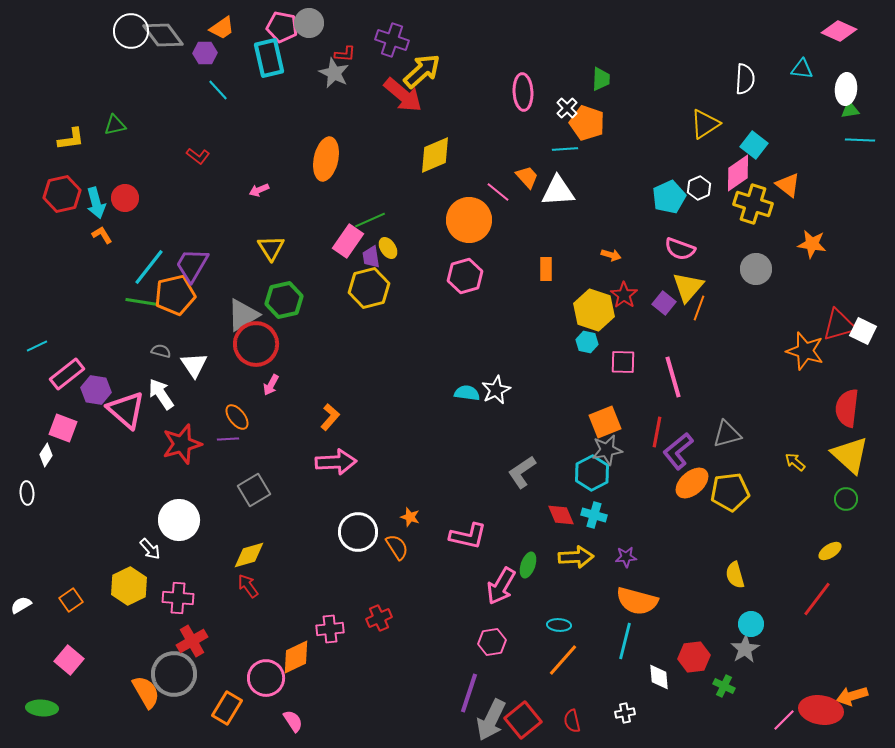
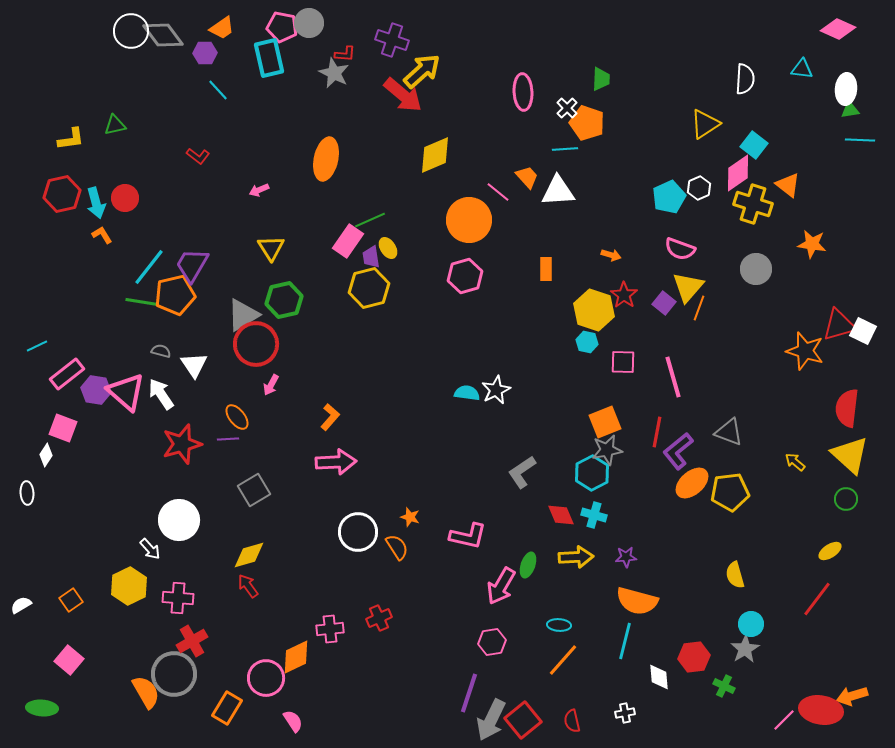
pink diamond at (839, 31): moved 1 px left, 2 px up
pink triangle at (126, 410): moved 18 px up
gray triangle at (727, 434): moved 2 px right, 2 px up; rotated 36 degrees clockwise
